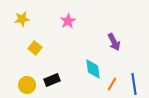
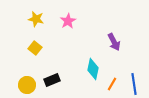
yellow star: moved 14 px right; rotated 21 degrees clockwise
cyan diamond: rotated 20 degrees clockwise
